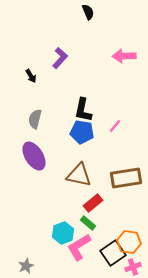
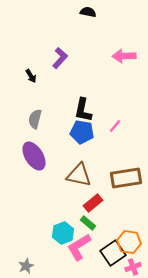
black semicircle: rotated 56 degrees counterclockwise
